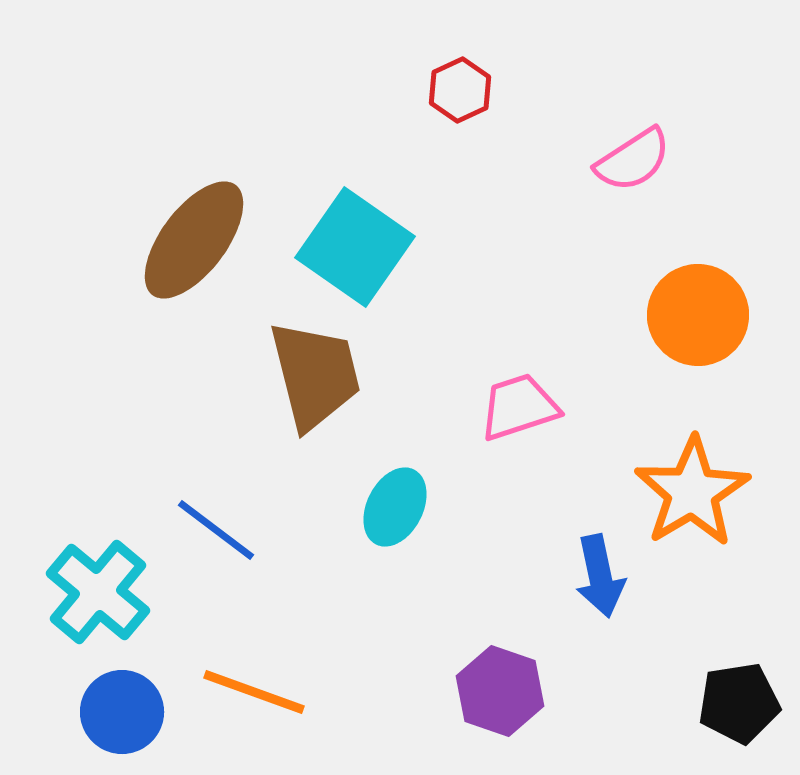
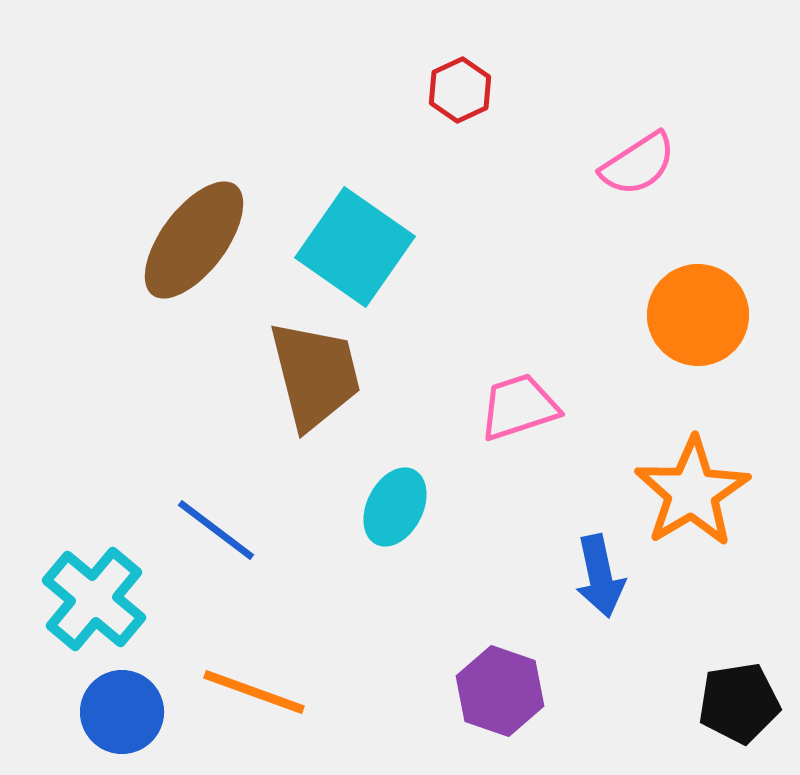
pink semicircle: moved 5 px right, 4 px down
cyan cross: moved 4 px left, 7 px down
